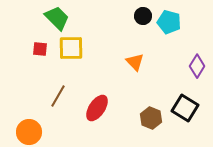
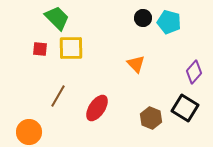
black circle: moved 2 px down
orange triangle: moved 1 px right, 2 px down
purple diamond: moved 3 px left, 6 px down; rotated 10 degrees clockwise
